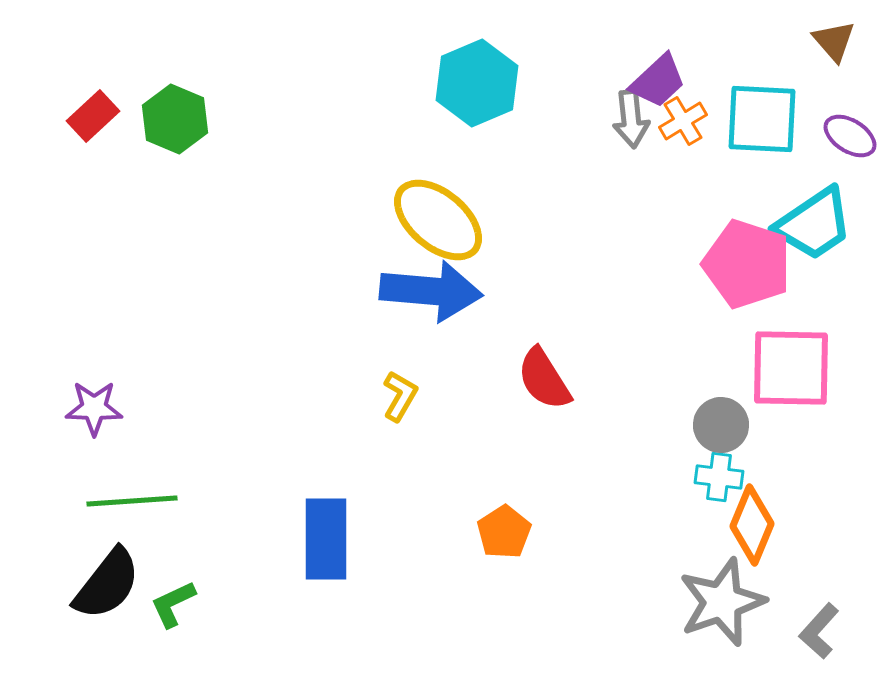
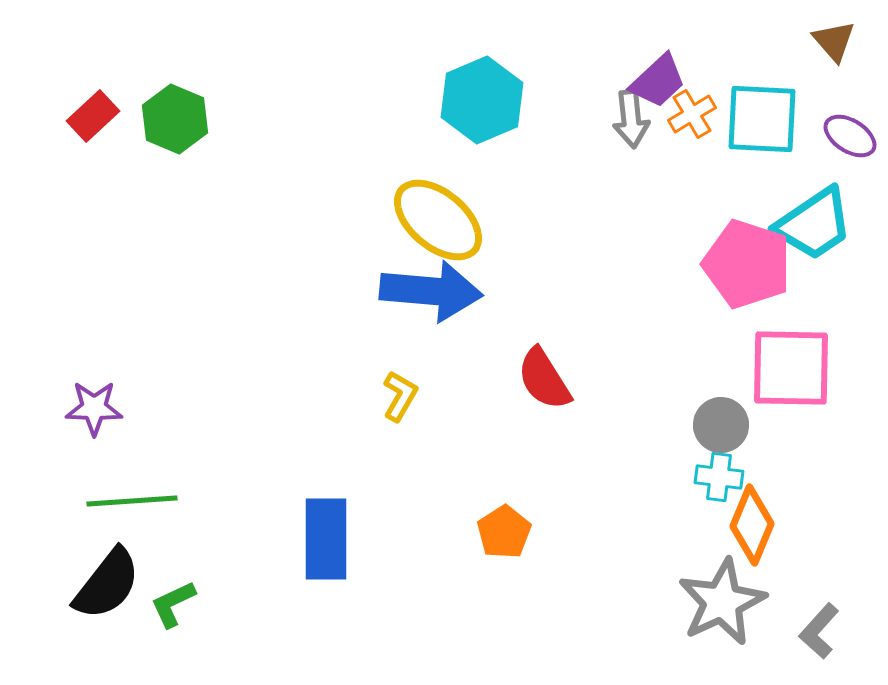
cyan hexagon: moved 5 px right, 17 px down
orange cross: moved 9 px right, 7 px up
gray star: rotated 6 degrees counterclockwise
